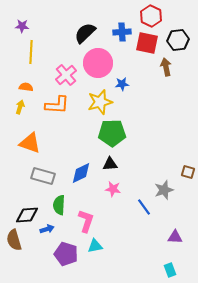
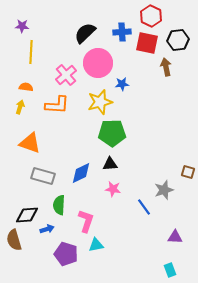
cyan triangle: moved 1 px right, 1 px up
